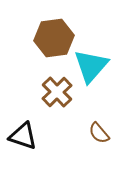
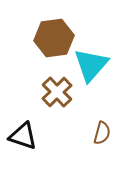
cyan triangle: moved 1 px up
brown semicircle: moved 3 px right; rotated 125 degrees counterclockwise
